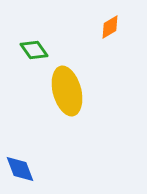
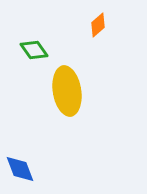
orange diamond: moved 12 px left, 2 px up; rotated 10 degrees counterclockwise
yellow ellipse: rotated 6 degrees clockwise
